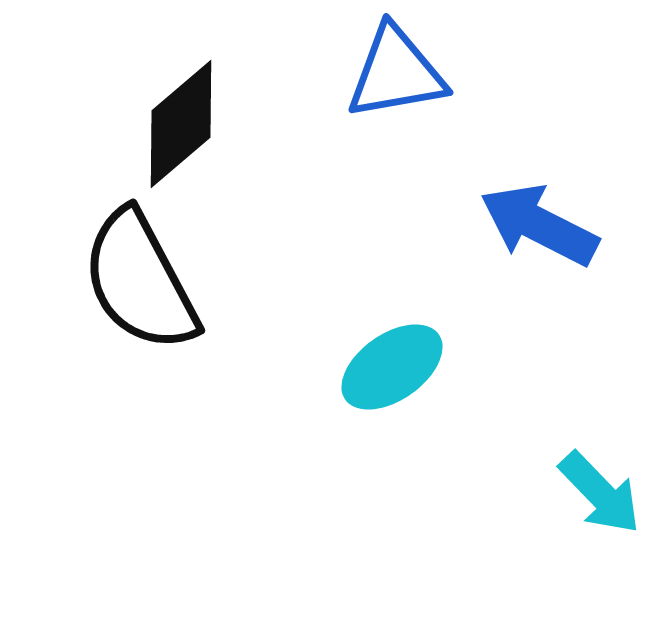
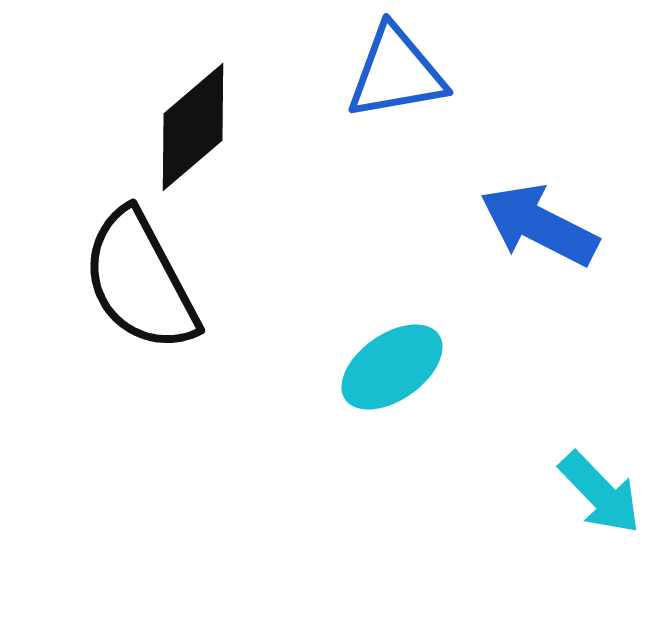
black diamond: moved 12 px right, 3 px down
